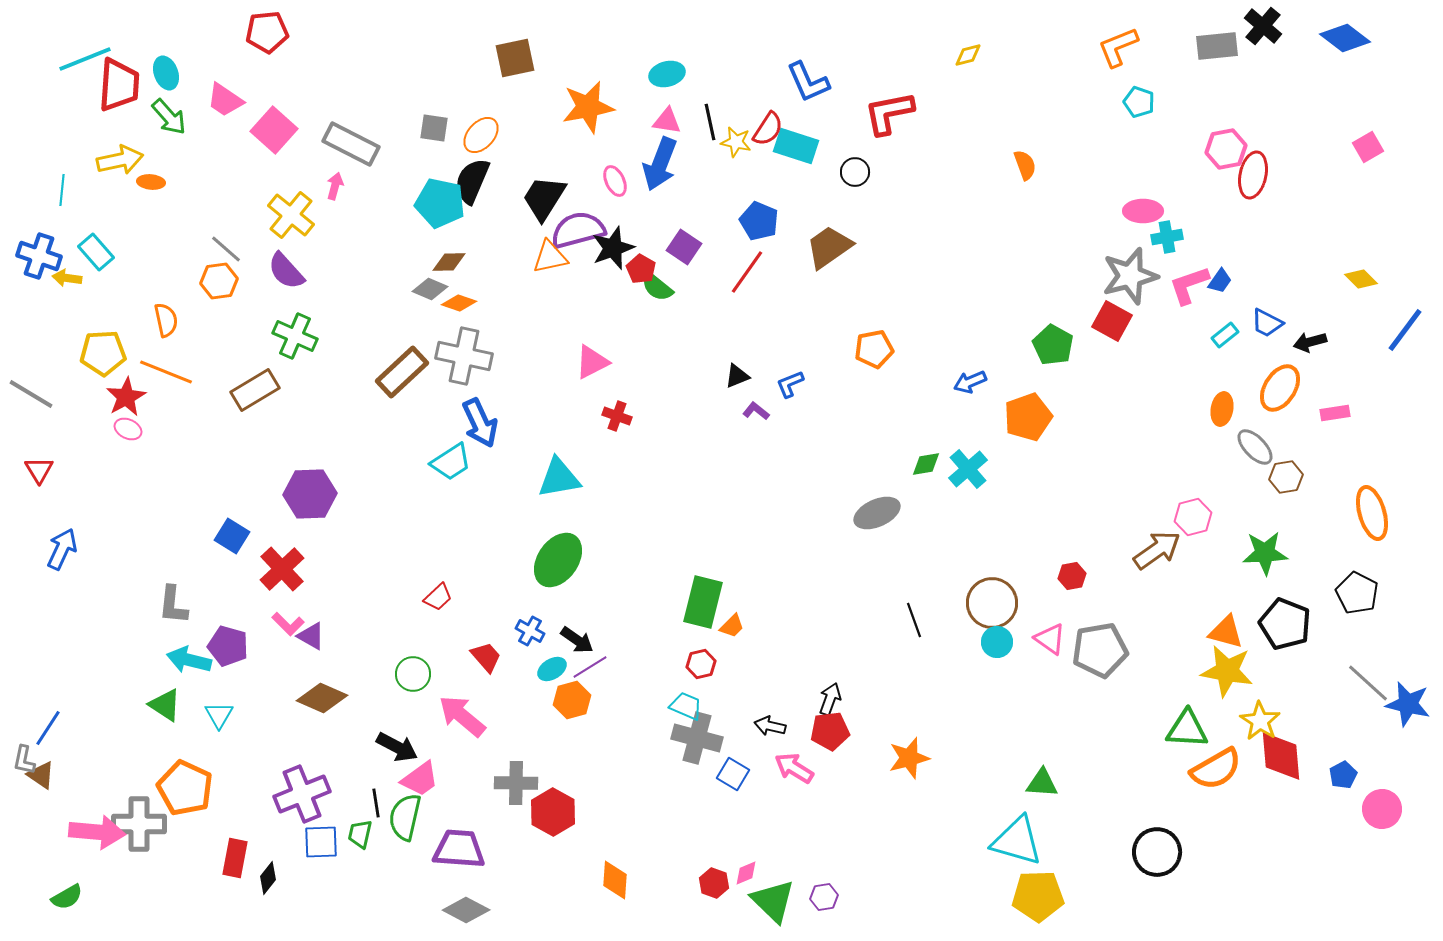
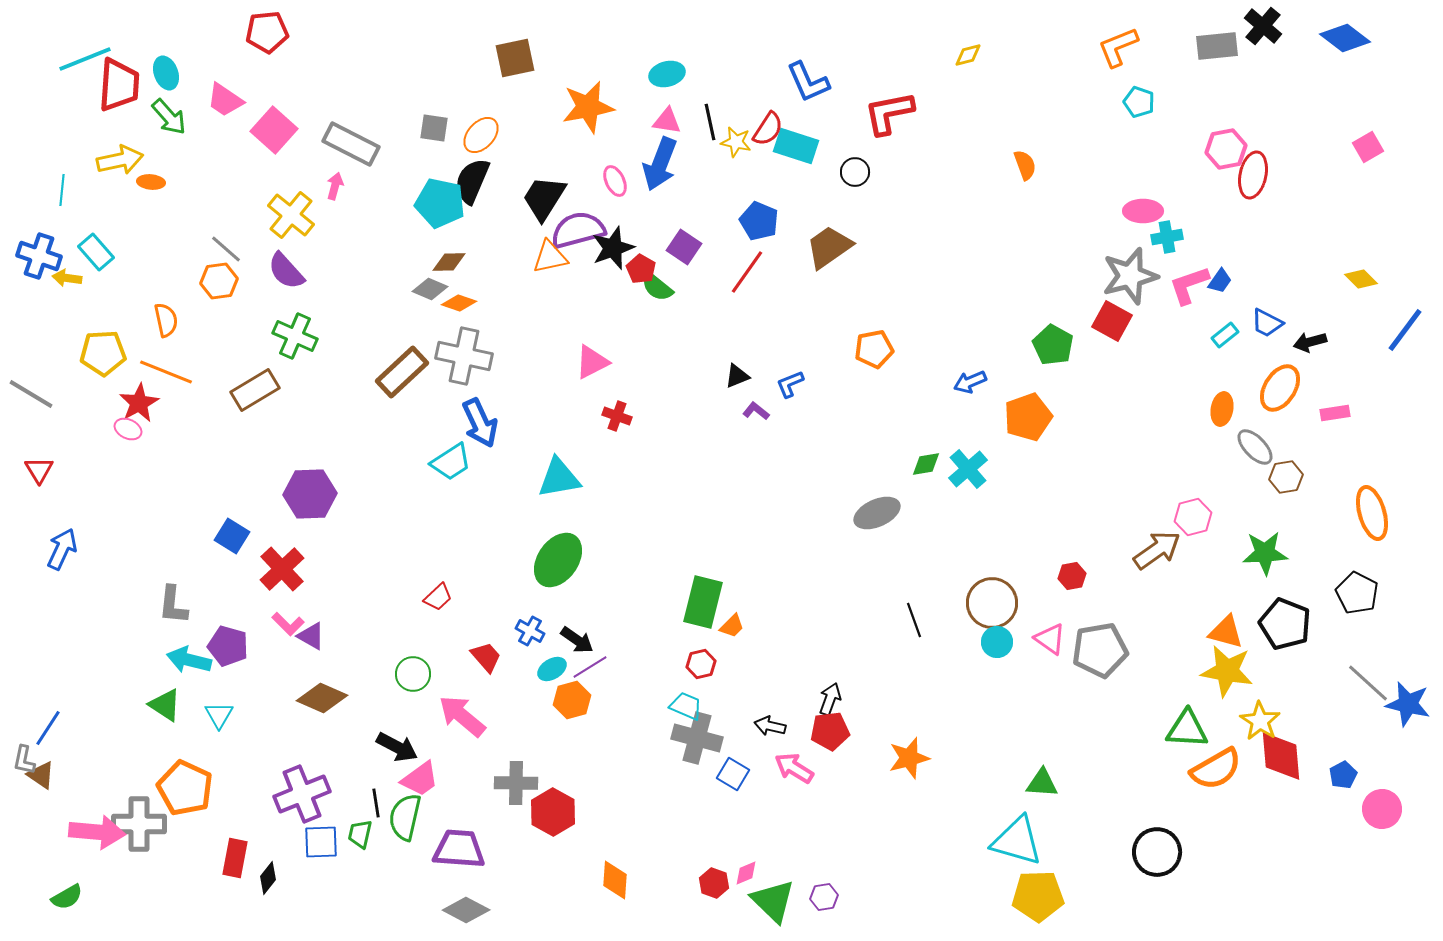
red star at (126, 397): moved 13 px right, 6 px down
